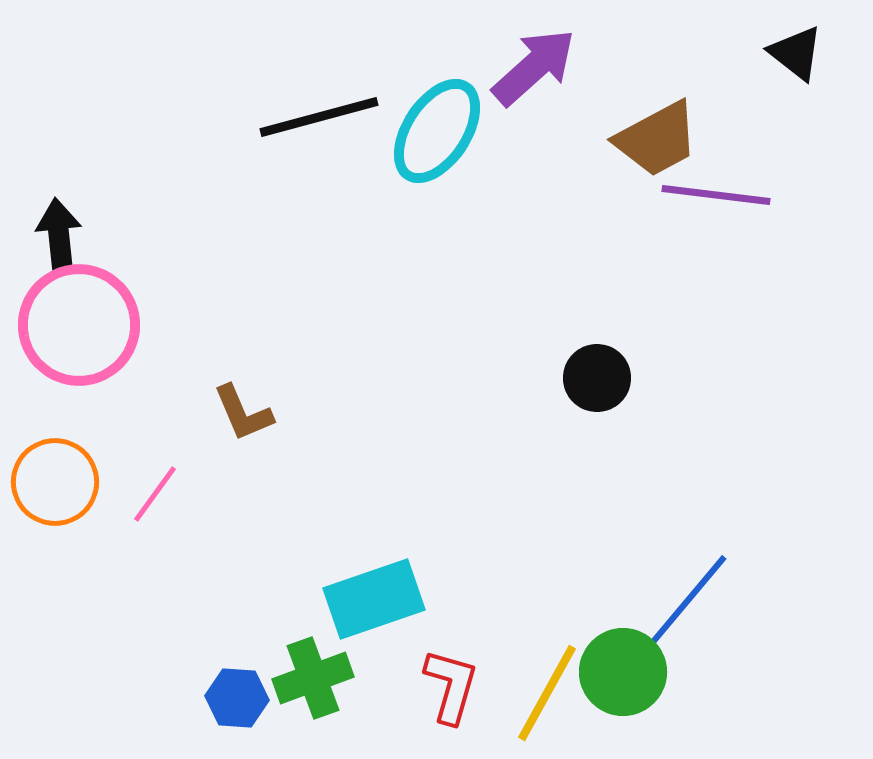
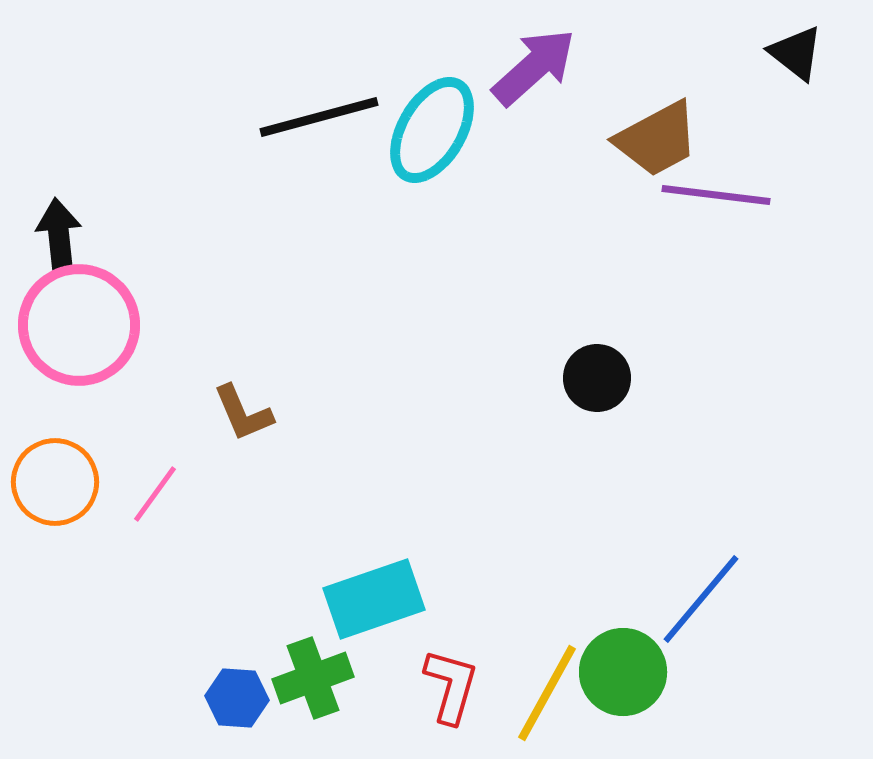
cyan ellipse: moved 5 px left, 1 px up; rotated 3 degrees counterclockwise
blue line: moved 12 px right
